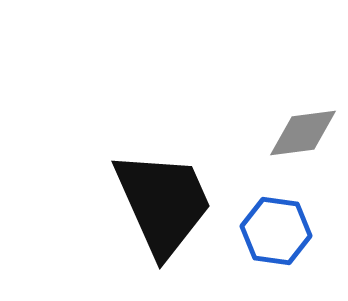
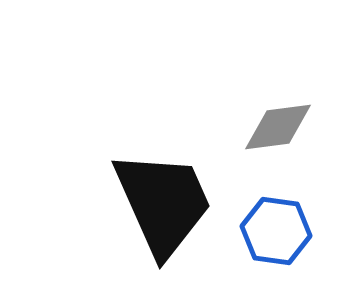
gray diamond: moved 25 px left, 6 px up
